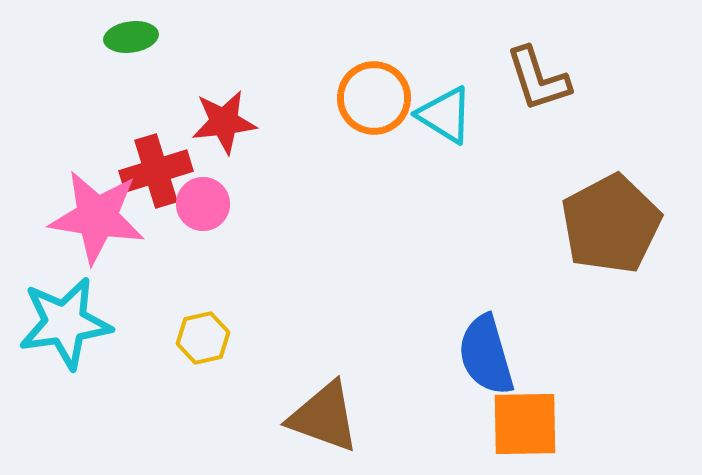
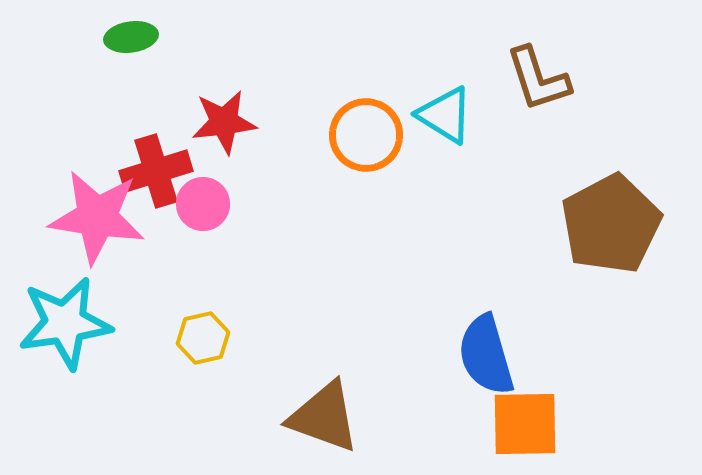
orange circle: moved 8 px left, 37 px down
